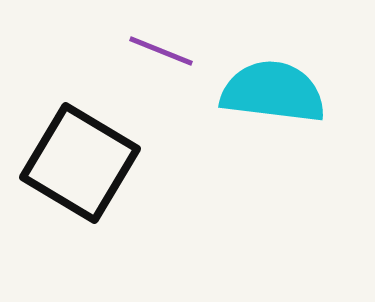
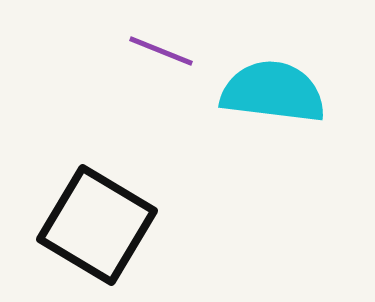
black square: moved 17 px right, 62 px down
